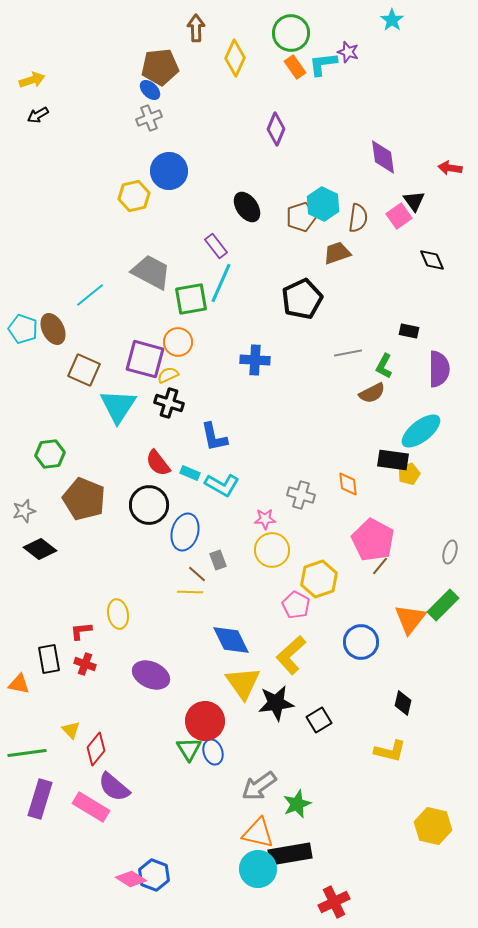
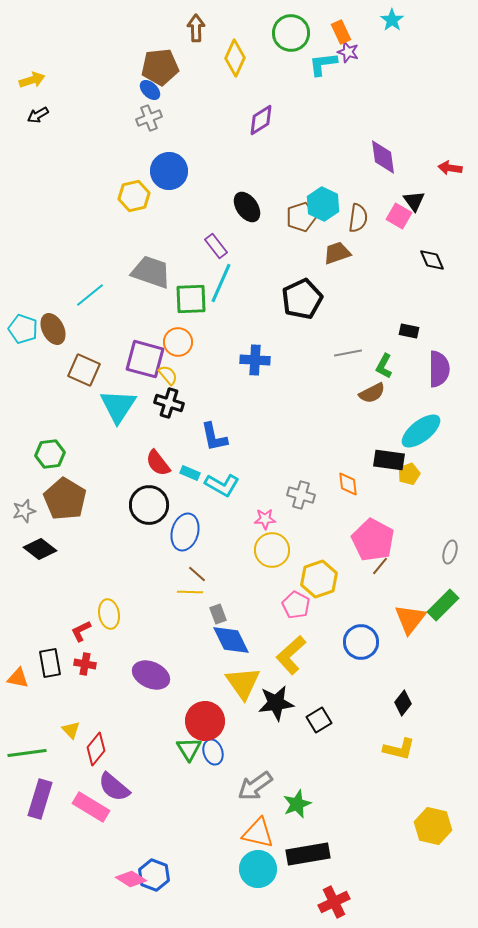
orange rectangle at (295, 67): moved 46 px right, 35 px up; rotated 10 degrees clockwise
purple diamond at (276, 129): moved 15 px left, 9 px up; rotated 36 degrees clockwise
pink square at (399, 216): rotated 25 degrees counterclockwise
gray trapezoid at (151, 272): rotated 9 degrees counterclockwise
green square at (191, 299): rotated 8 degrees clockwise
yellow semicircle at (168, 375): rotated 75 degrees clockwise
black rectangle at (393, 460): moved 4 px left
brown pentagon at (84, 499): moved 19 px left; rotated 9 degrees clockwise
gray rectangle at (218, 560): moved 54 px down
yellow ellipse at (118, 614): moved 9 px left
red L-shape at (81, 631): rotated 20 degrees counterclockwise
black rectangle at (49, 659): moved 1 px right, 4 px down
red cross at (85, 664): rotated 10 degrees counterclockwise
orange triangle at (19, 684): moved 1 px left, 6 px up
black diamond at (403, 703): rotated 25 degrees clockwise
yellow L-shape at (390, 751): moved 9 px right, 2 px up
gray arrow at (259, 786): moved 4 px left
black rectangle at (290, 854): moved 18 px right
